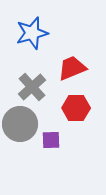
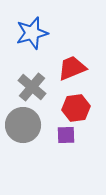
gray cross: rotated 8 degrees counterclockwise
red hexagon: rotated 8 degrees counterclockwise
gray circle: moved 3 px right, 1 px down
purple square: moved 15 px right, 5 px up
